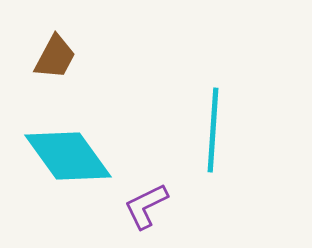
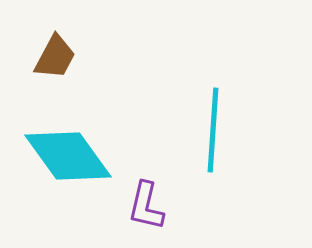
purple L-shape: rotated 51 degrees counterclockwise
